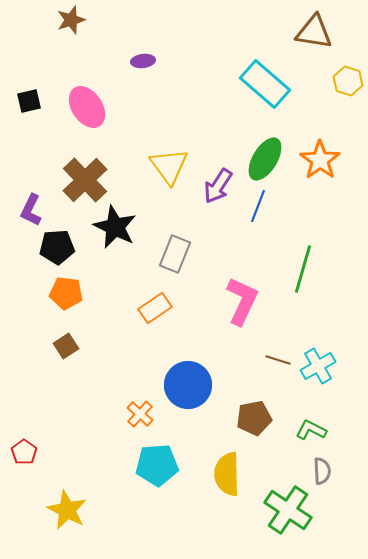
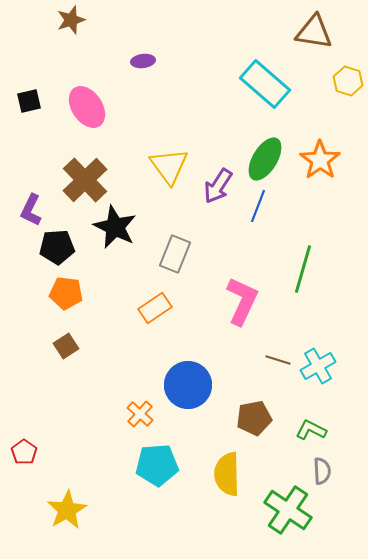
yellow star: rotated 15 degrees clockwise
